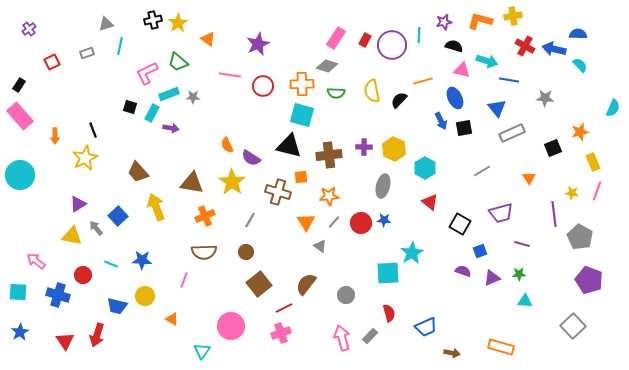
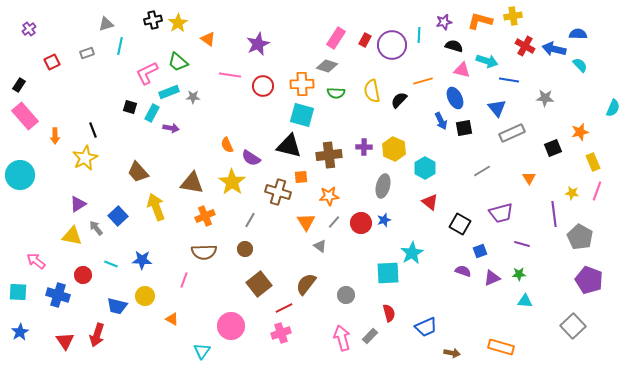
cyan rectangle at (169, 94): moved 2 px up
pink rectangle at (20, 116): moved 5 px right
blue star at (384, 220): rotated 24 degrees counterclockwise
brown circle at (246, 252): moved 1 px left, 3 px up
